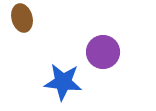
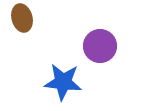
purple circle: moved 3 px left, 6 px up
